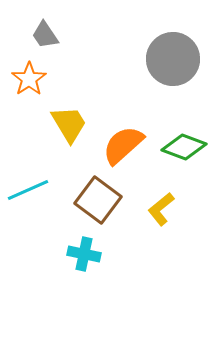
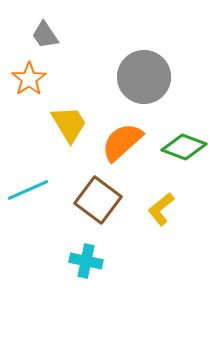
gray circle: moved 29 px left, 18 px down
orange semicircle: moved 1 px left, 3 px up
cyan cross: moved 2 px right, 7 px down
